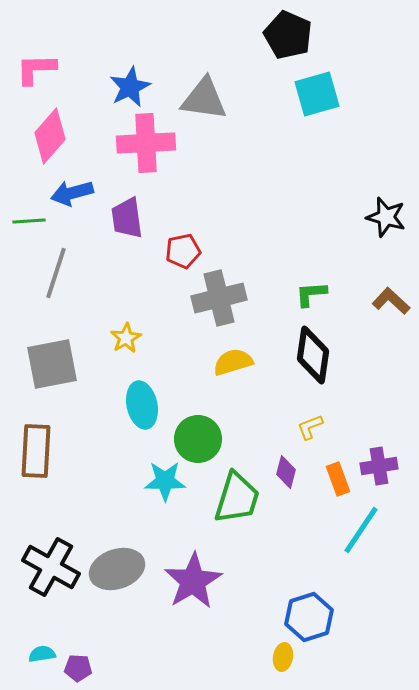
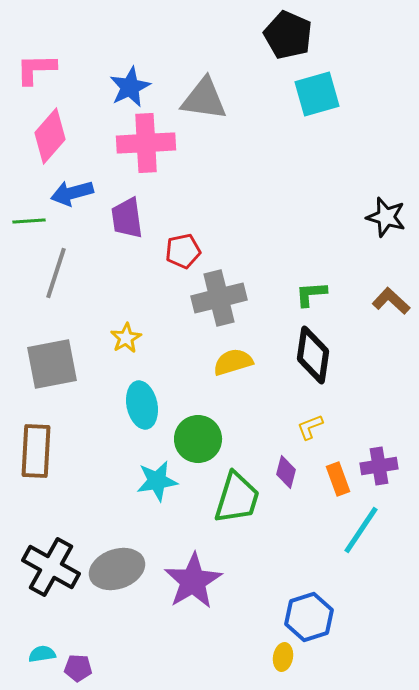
cyan star: moved 8 px left; rotated 9 degrees counterclockwise
